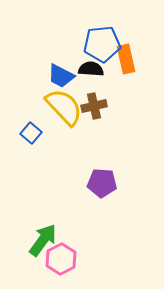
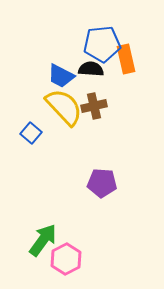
pink hexagon: moved 5 px right
